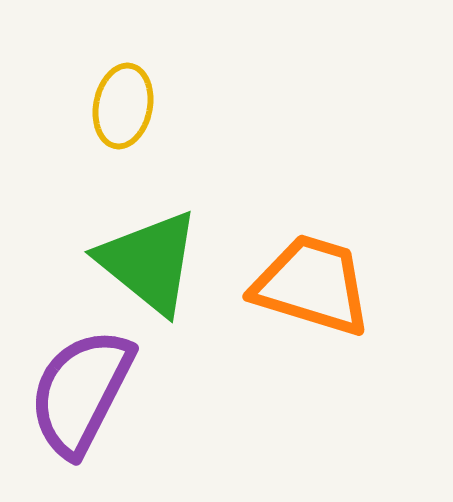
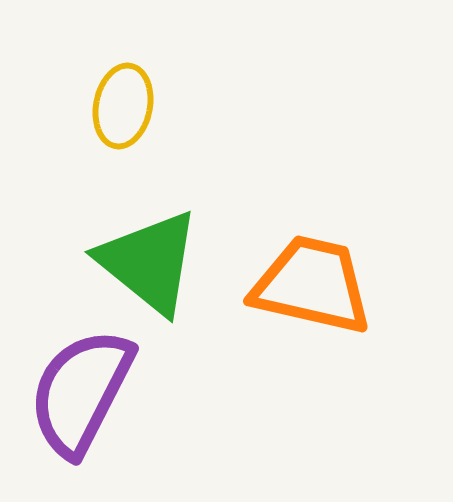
orange trapezoid: rotated 4 degrees counterclockwise
